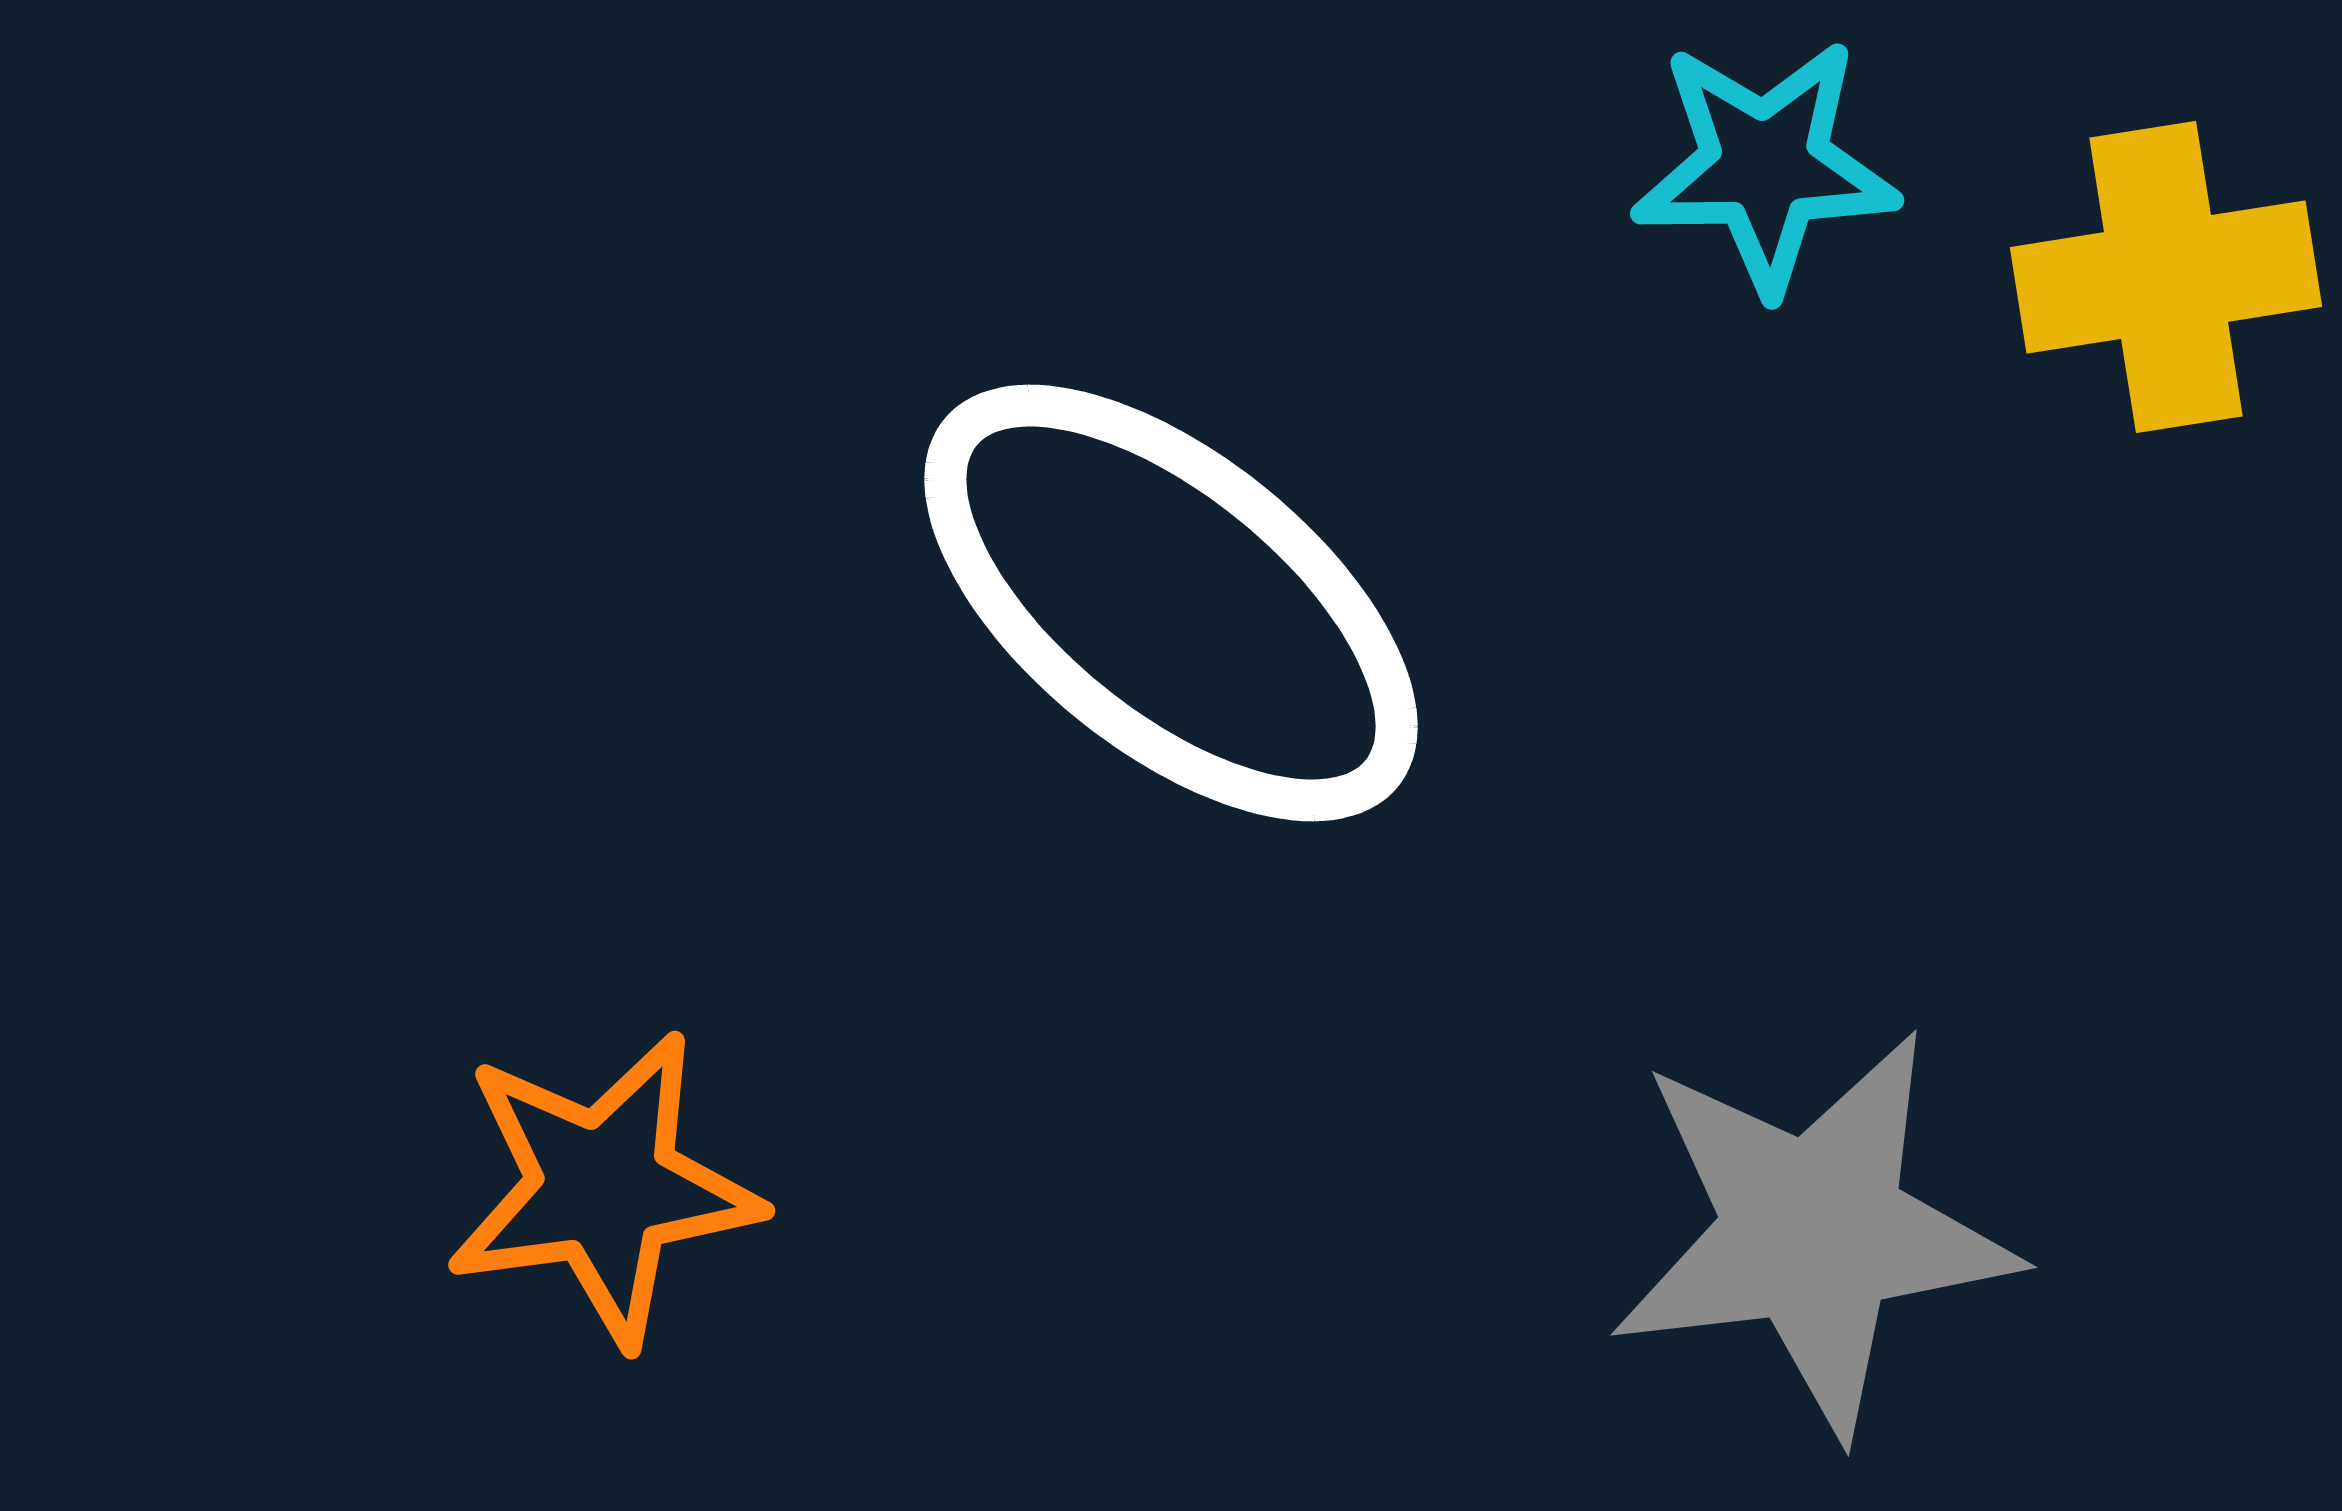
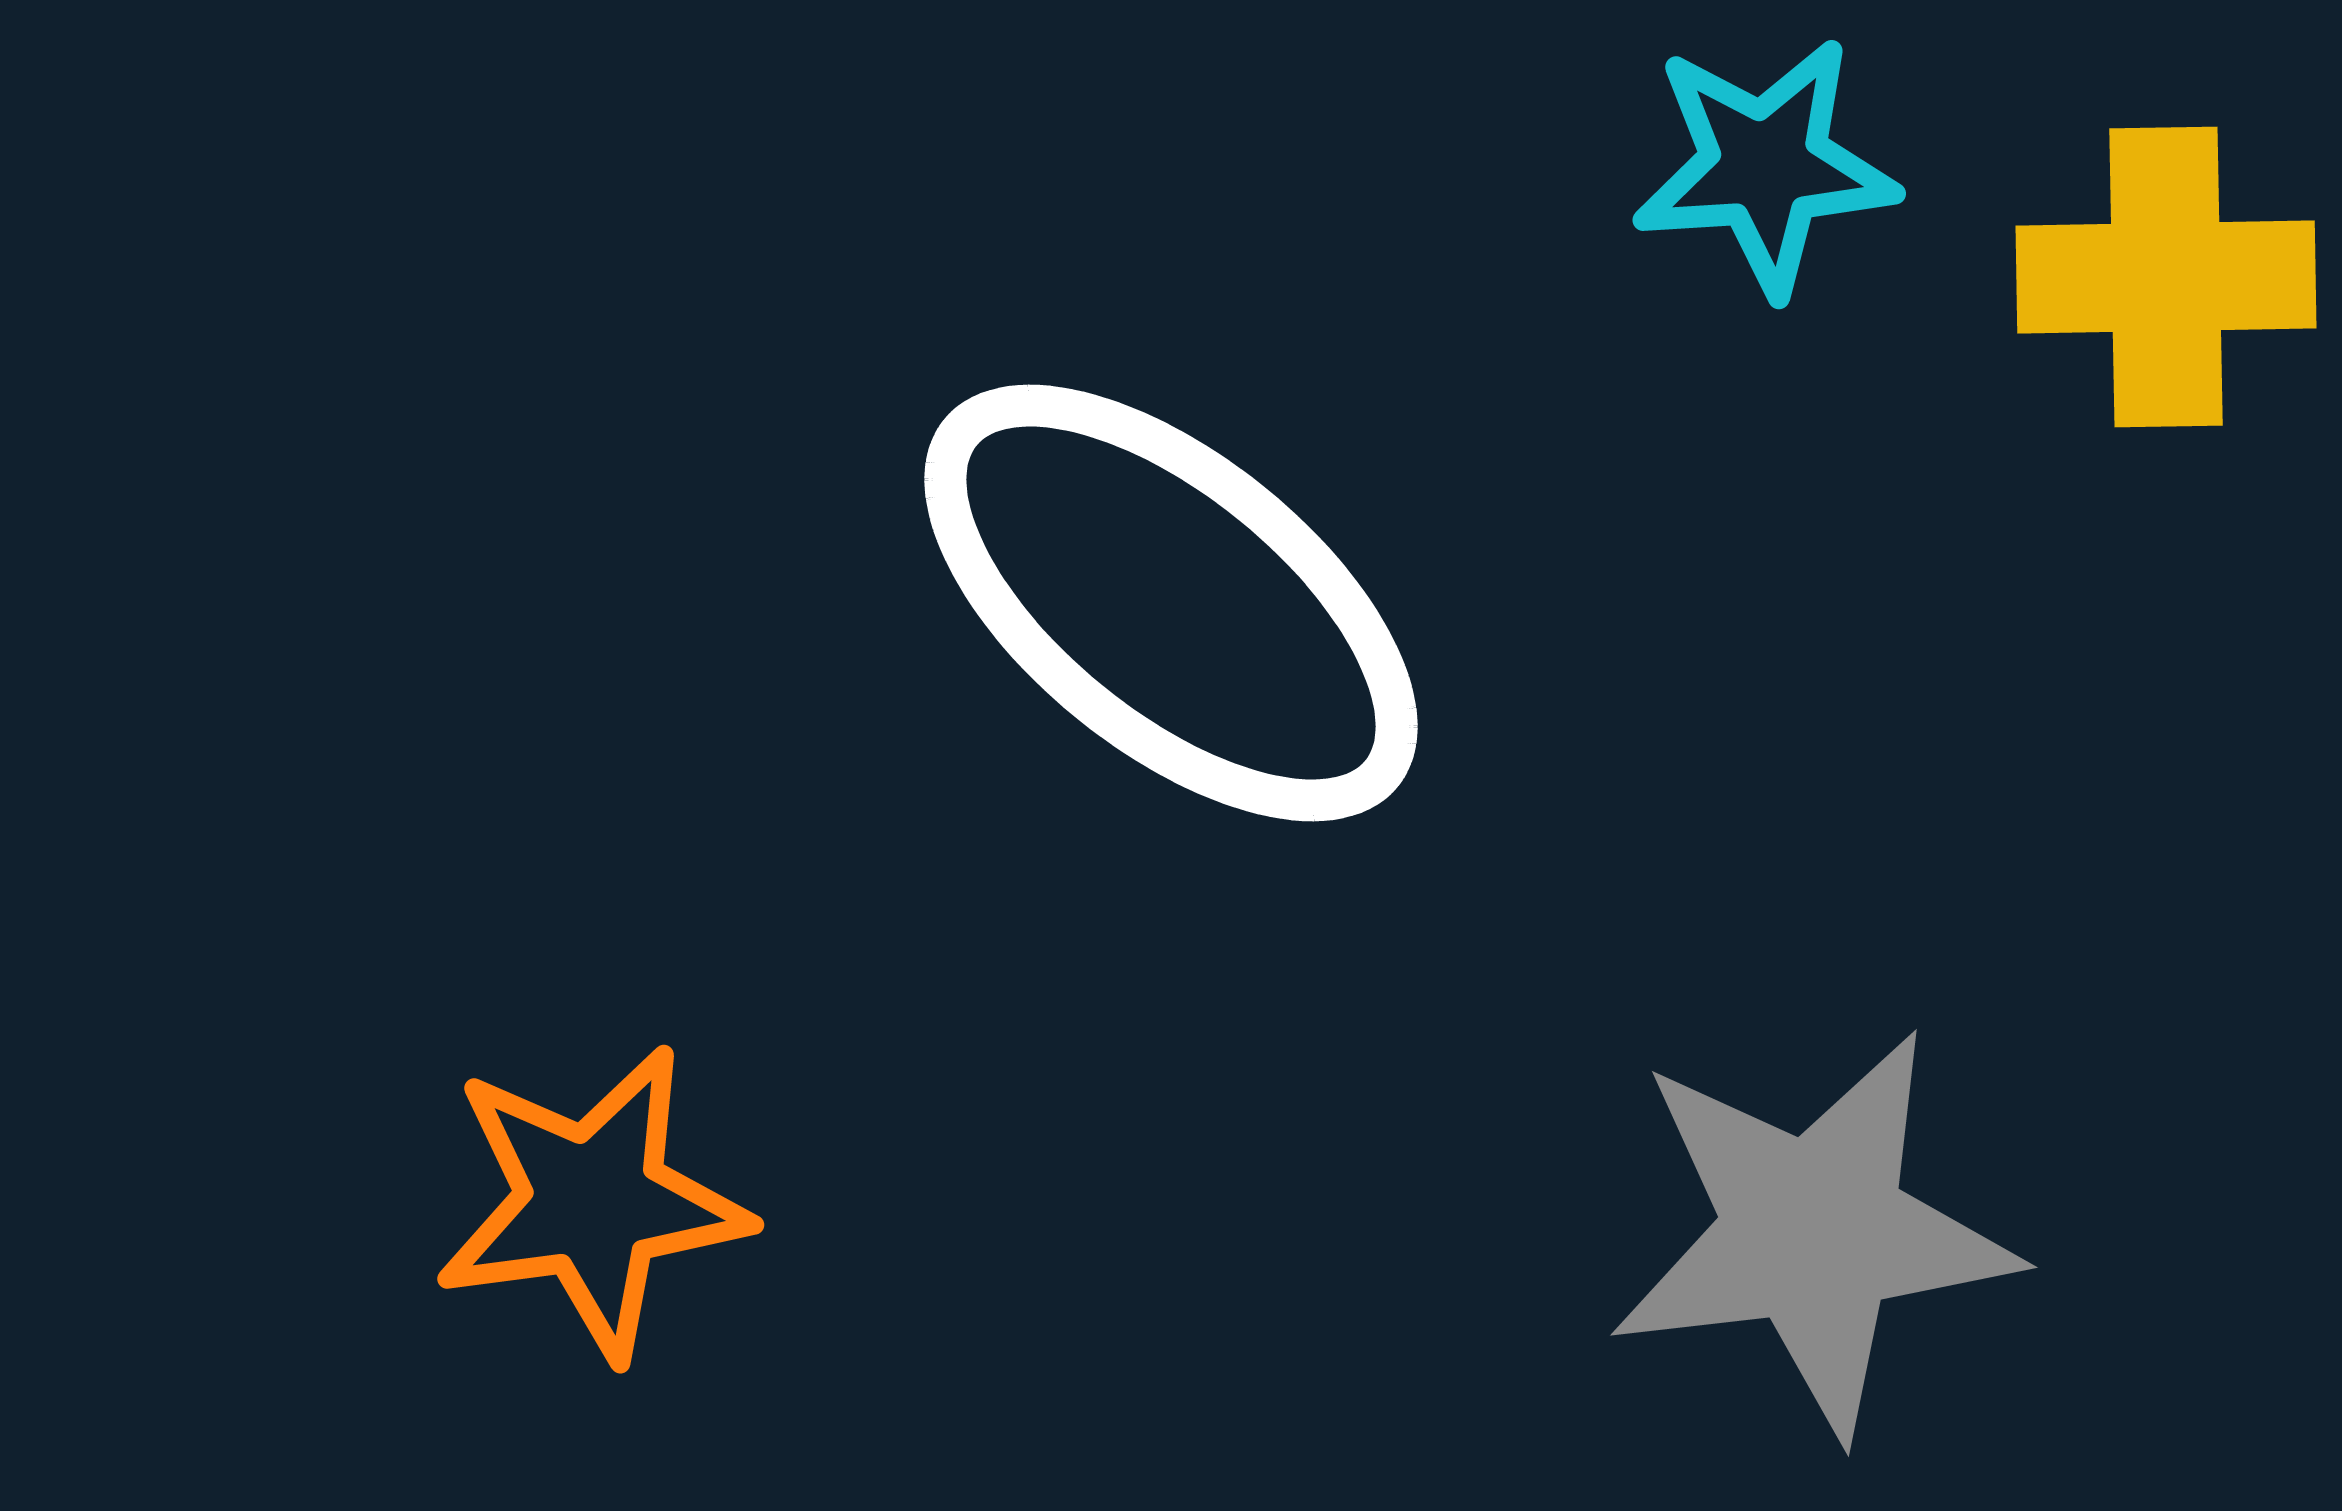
cyan star: rotated 3 degrees counterclockwise
yellow cross: rotated 8 degrees clockwise
orange star: moved 11 px left, 14 px down
